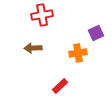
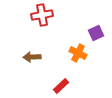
brown arrow: moved 1 px left, 9 px down
orange cross: rotated 36 degrees clockwise
red rectangle: moved 1 px right
